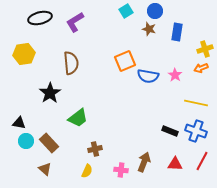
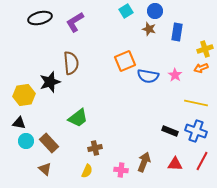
yellow hexagon: moved 41 px down
black star: moved 11 px up; rotated 15 degrees clockwise
brown cross: moved 1 px up
